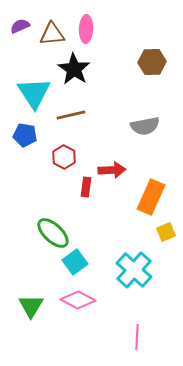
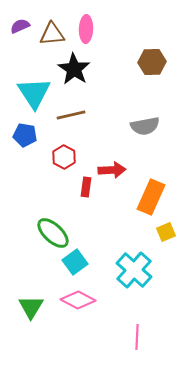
green triangle: moved 1 px down
